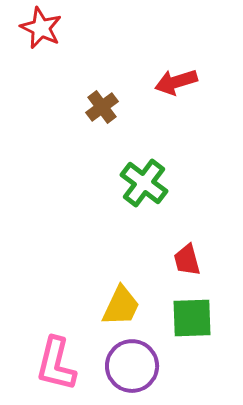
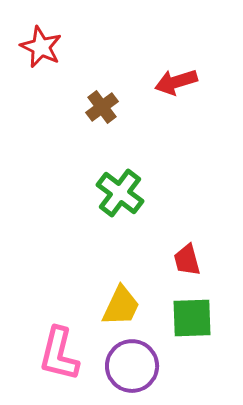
red star: moved 19 px down
green cross: moved 24 px left, 10 px down
pink L-shape: moved 3 px right, 10 px up
